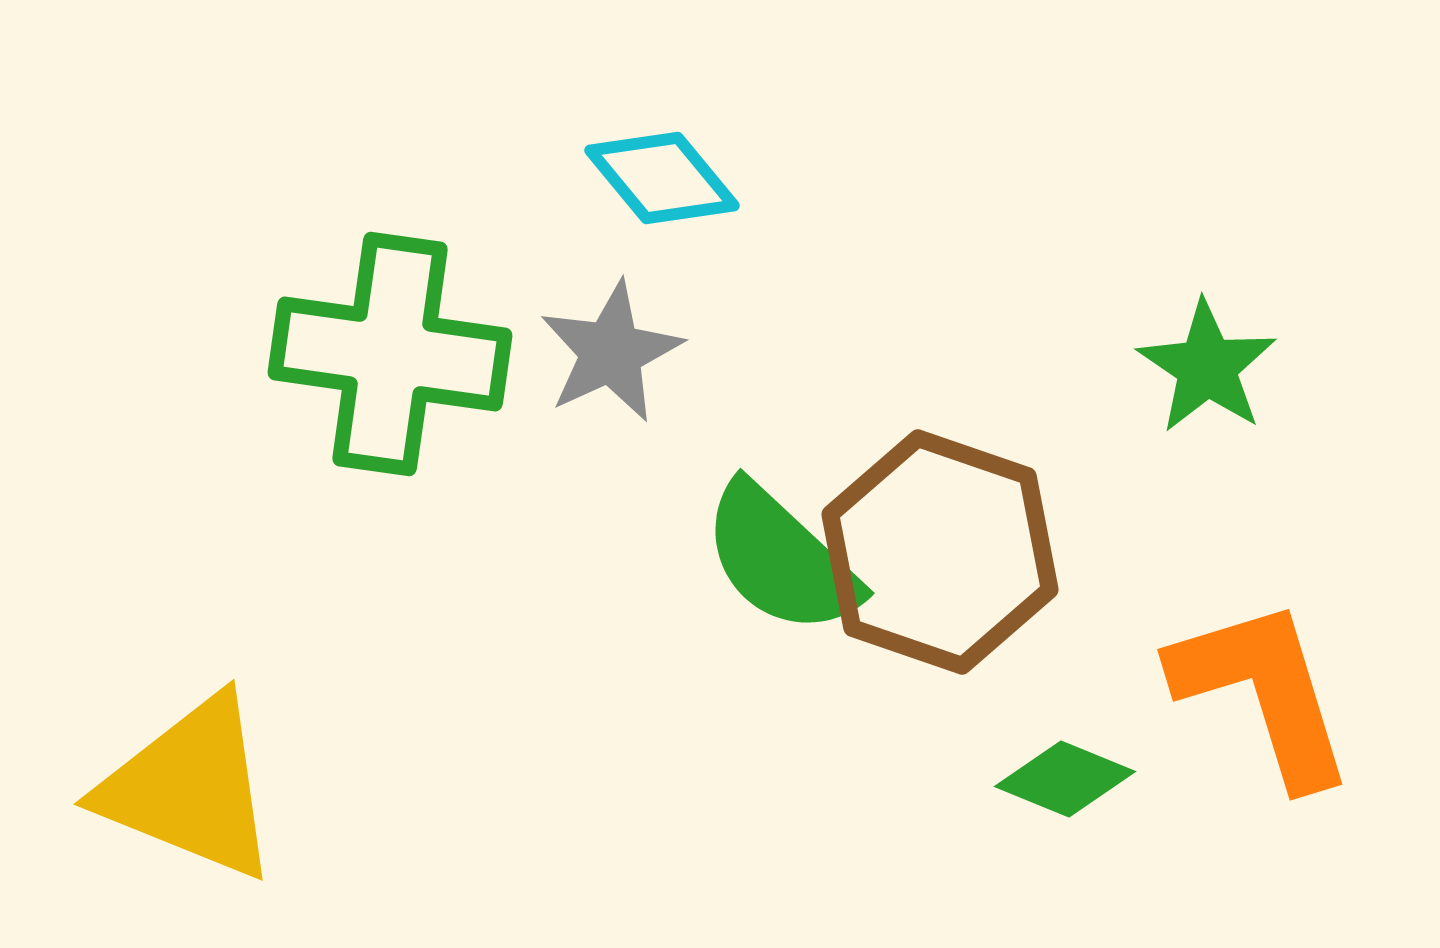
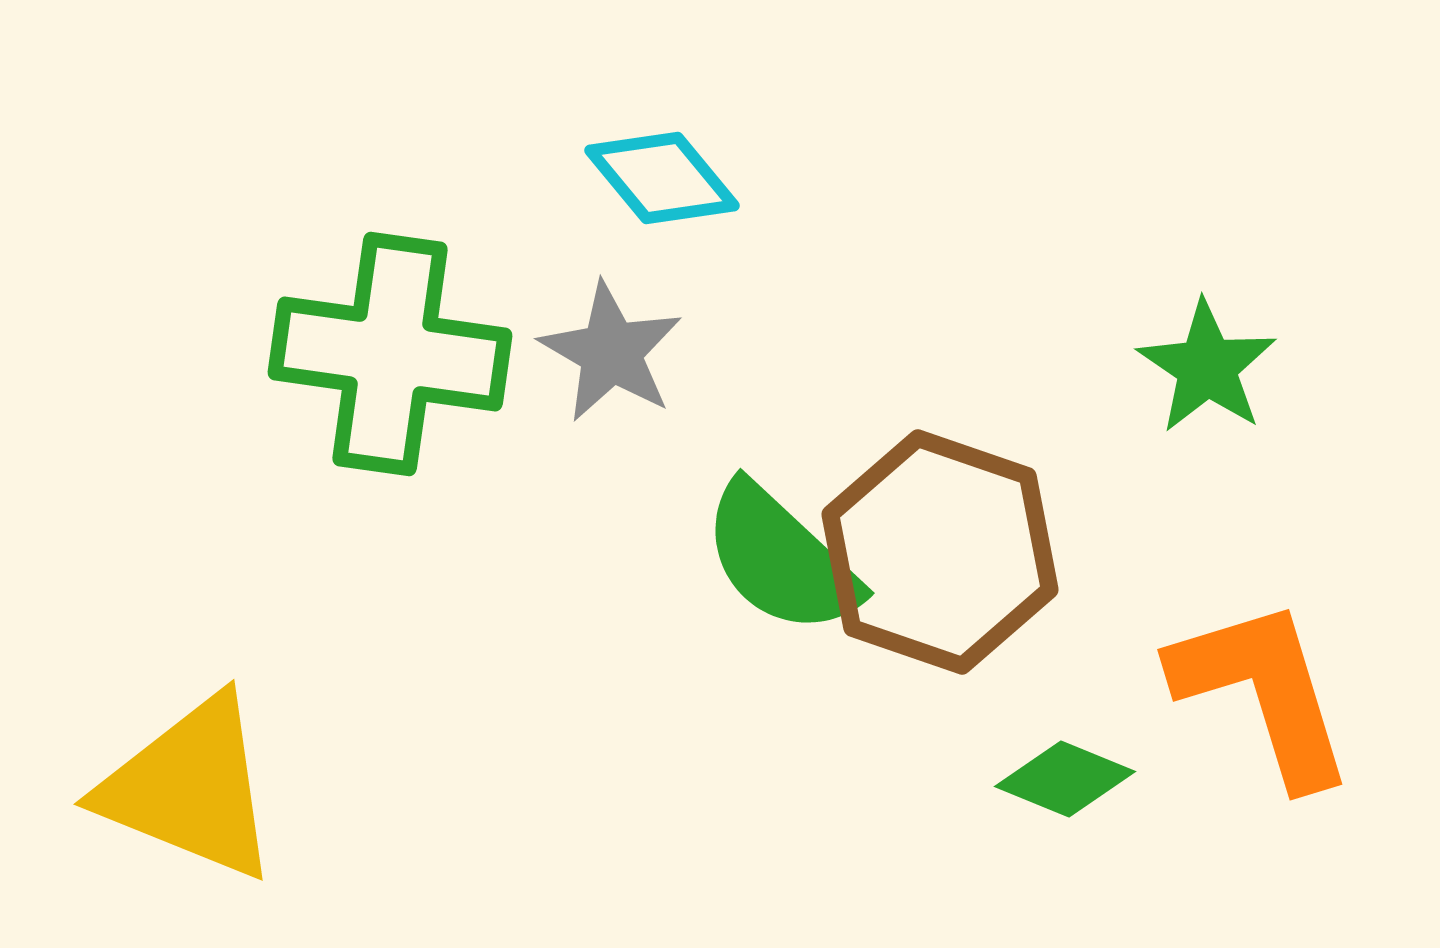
gray star: rotated 17 degrees counterclockwise
